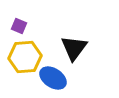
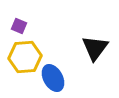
black triangle: moved 21 px right
blue ellipse: rotated 28 degrees clockwise
